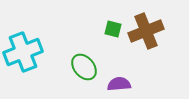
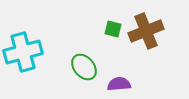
cyan cross: rotated 6 degrees clockwise
